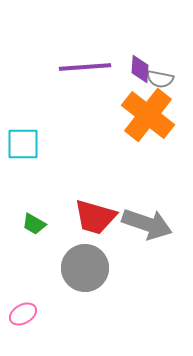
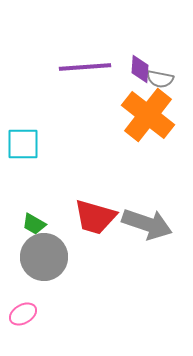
gray circle: moved 41 px left, 11 px up
